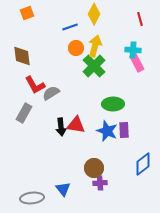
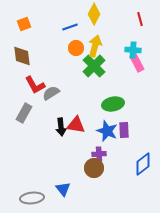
orange square: moved 3 px left, 11 px down
green ellipse: rotated 10 degrees counterclockwise
purple cross: moved 1 px left, 29 px up
